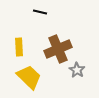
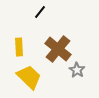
black line: rotated 64 degrees counterclockwise
brown cross: rotated 28 degrees counterclockwise
